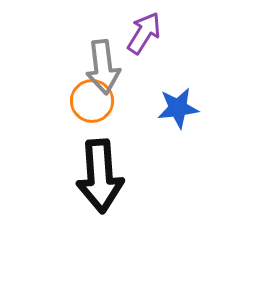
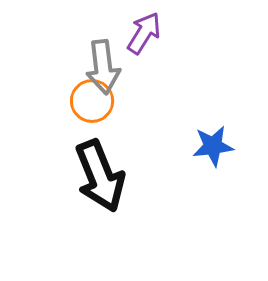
blue star: moved 35 px right, 38 px down
black arrow: rotated 18 degrees counterclockwise
